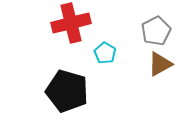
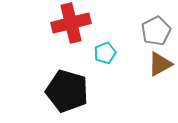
cyan pentagon: rotated 20 degrees clockwise
